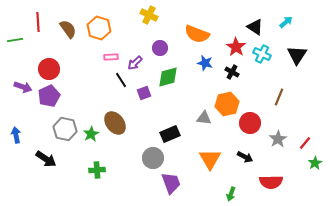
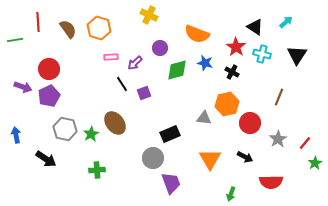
cyan cross at (262, 54): rotated 12 degrees counterclockwise
green diamond at (168, 77): moved 9 px right, 7 px up
black line at (121, 80): moved 1 px right, 4 px down
